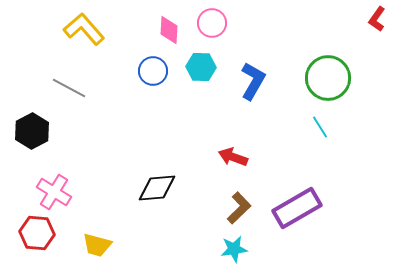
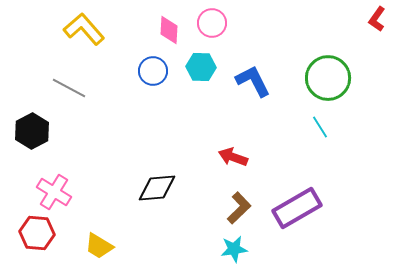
blue L-shape: rotated 57 degrees counterclockwise
yellow trapezoid: moved 2 px right, 1 px down; rotated 16 degrees clockwise
